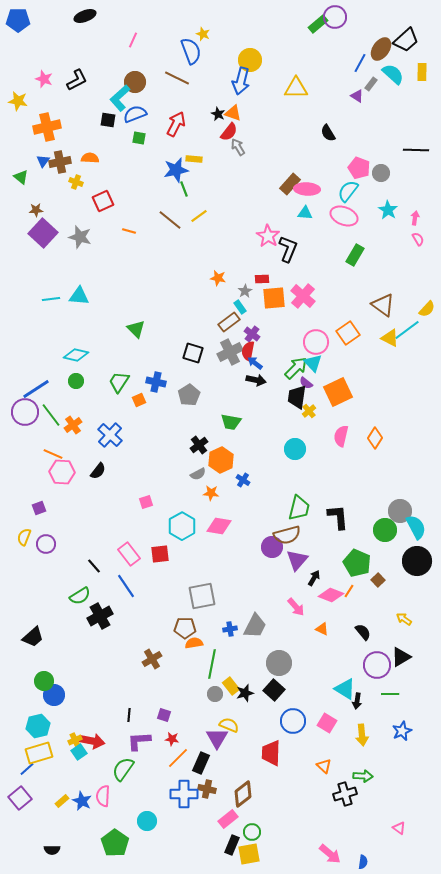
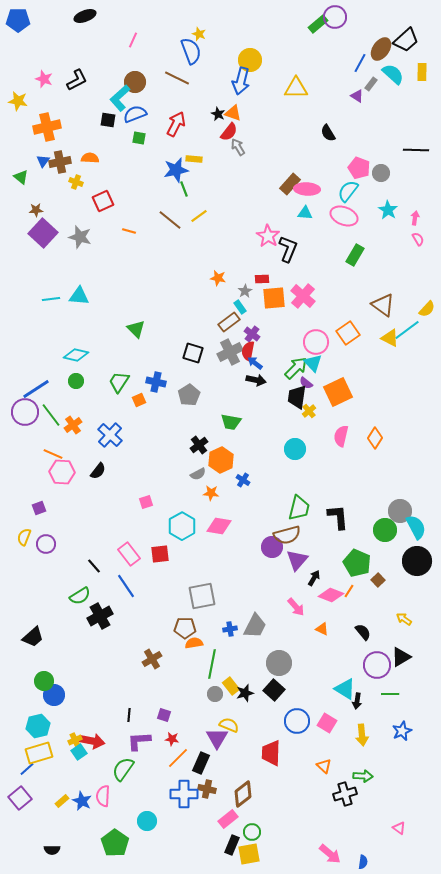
yellow star at (203, 34): moved 4 px left
blue circle at (293, 721): moved 4 px right
